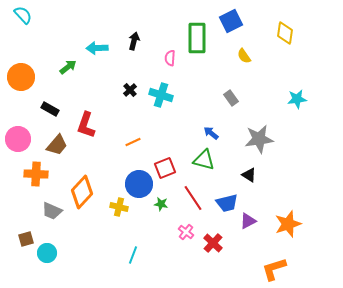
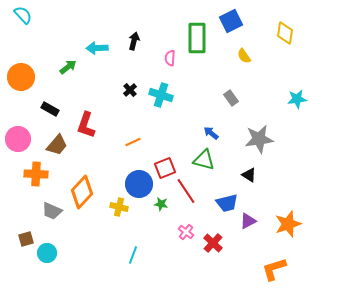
red line: moved 7 px left, 7 px up
